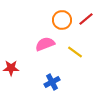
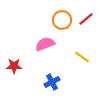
yellow line: moved 7 px right, 5 px down
red star: moved 3 px right, 2 px up
